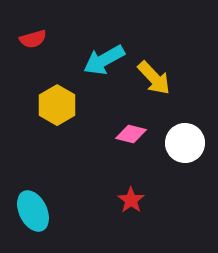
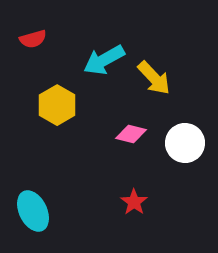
red star: moved 3 px right, 2 px down
